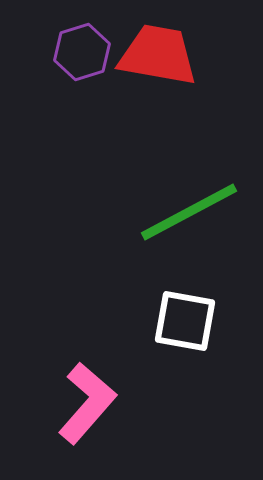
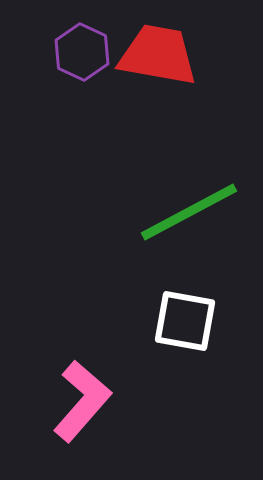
purple hexagon: rotated 18 degrees counterclockwise
pink L-shape: moved 5 px left, 2 px up
